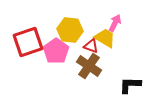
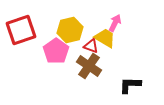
yellow hexagon: rotated 20 degrees counterclockwise
red square: moved 7 px left, 12 px up
